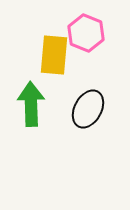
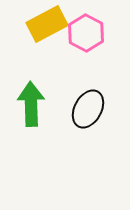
pink hexagon: rotated 6 degrees clockwise
yellow rectangle: moved 7 px left, 31 px up; rotated 57 degrees clockwise
